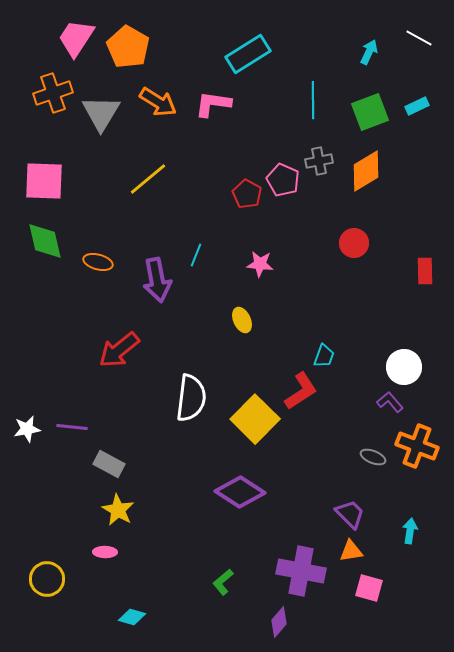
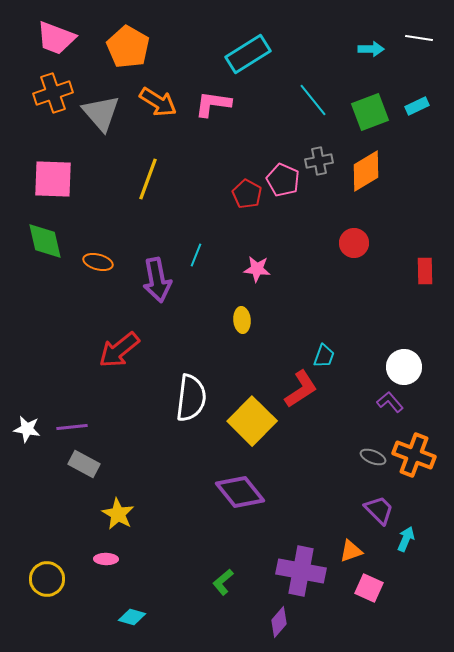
pink trapezoid at (76, 38): moved 20 px left; rotated 102 degrees counterclockwise
white line at (419, 38): rotated 20 degrees counterclockwise
cyan arrow at (369, 52): moved 2 px right, 3 px up; rotated 65 degrees clockwise
cyan line at (313, 100): rotated 39 degrees counterclockwise
gray triangle at (101, 113): rotated 12 degrees counterclockwise
yellow line at (148, 179): rotated 30 degrees counterclockwise
pink square at (44, 181): moved 9 px right, 2 px up
pink star at (260, 264): moved 3 px left, 5 px down
yellow ellipse at (242, 320): rotated 20 degrees clockwise
red L-shape at (301, 391): moved 2 px up
yellow square at (255, 419): moved 3 px left, 2 px down
purple line at (72, 427): rotated 12 degrees counterclockwise
white star at (27, 429): rotated 20 degrees clockwise
orange cross at (417, 446): moved 3 px left, 9 px down
gray rectangle at (109, 464): moved 25 px left
purple diamond at (240, 492): rotated 18 degrees clockwise
yellow star at (118, 510): moved 4 px down
purple trapezoid at (350, 514): moved 29 px right, 4 px up
cyan arrow at (410, 531): moved 4 px left, 8 px down; rotated 15 degrees clockwise
orange triangle at (351, 551): rotated 10 degrees counterclockwise
pink ellipse at (105, 552): moved 1 px right, 7 px down
pink square at (369, 588): rotated 8 degrees clockwise
